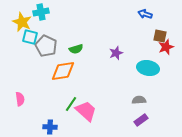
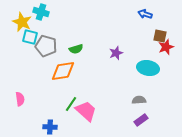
cyan cross: rotated 28 degrees clockwise
gray pentagon: rotated 10 degrees counterclockwise
